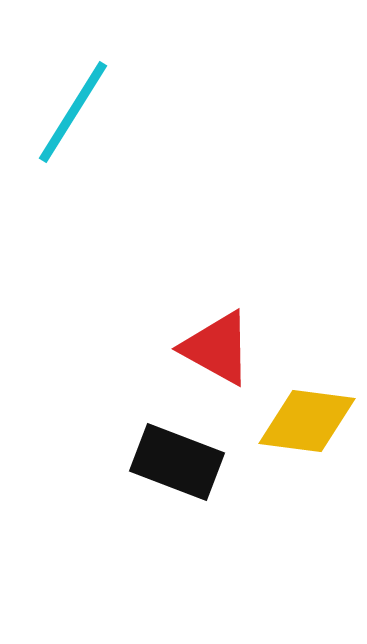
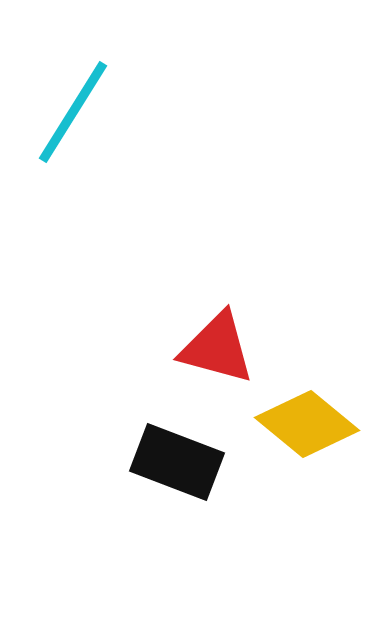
red triangle: rotated 14 degrees counterclockwise
yellow diamond: moved 3 px down; rotated 32 degrees clockwise
